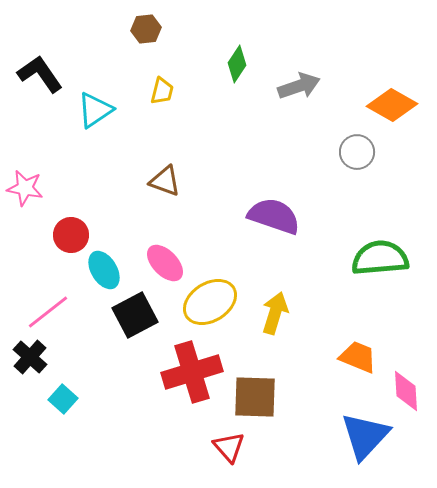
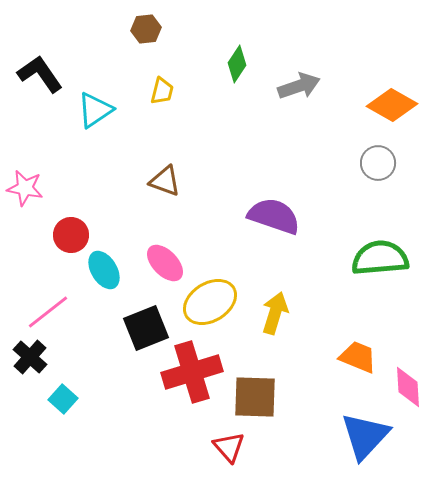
gray circle: moved 21 px right, 11 px down
black square: moved 11 px right, 13 px down; rotated 6 degrees clockwise
pink diamond: moved 2 px right, 4 px up
